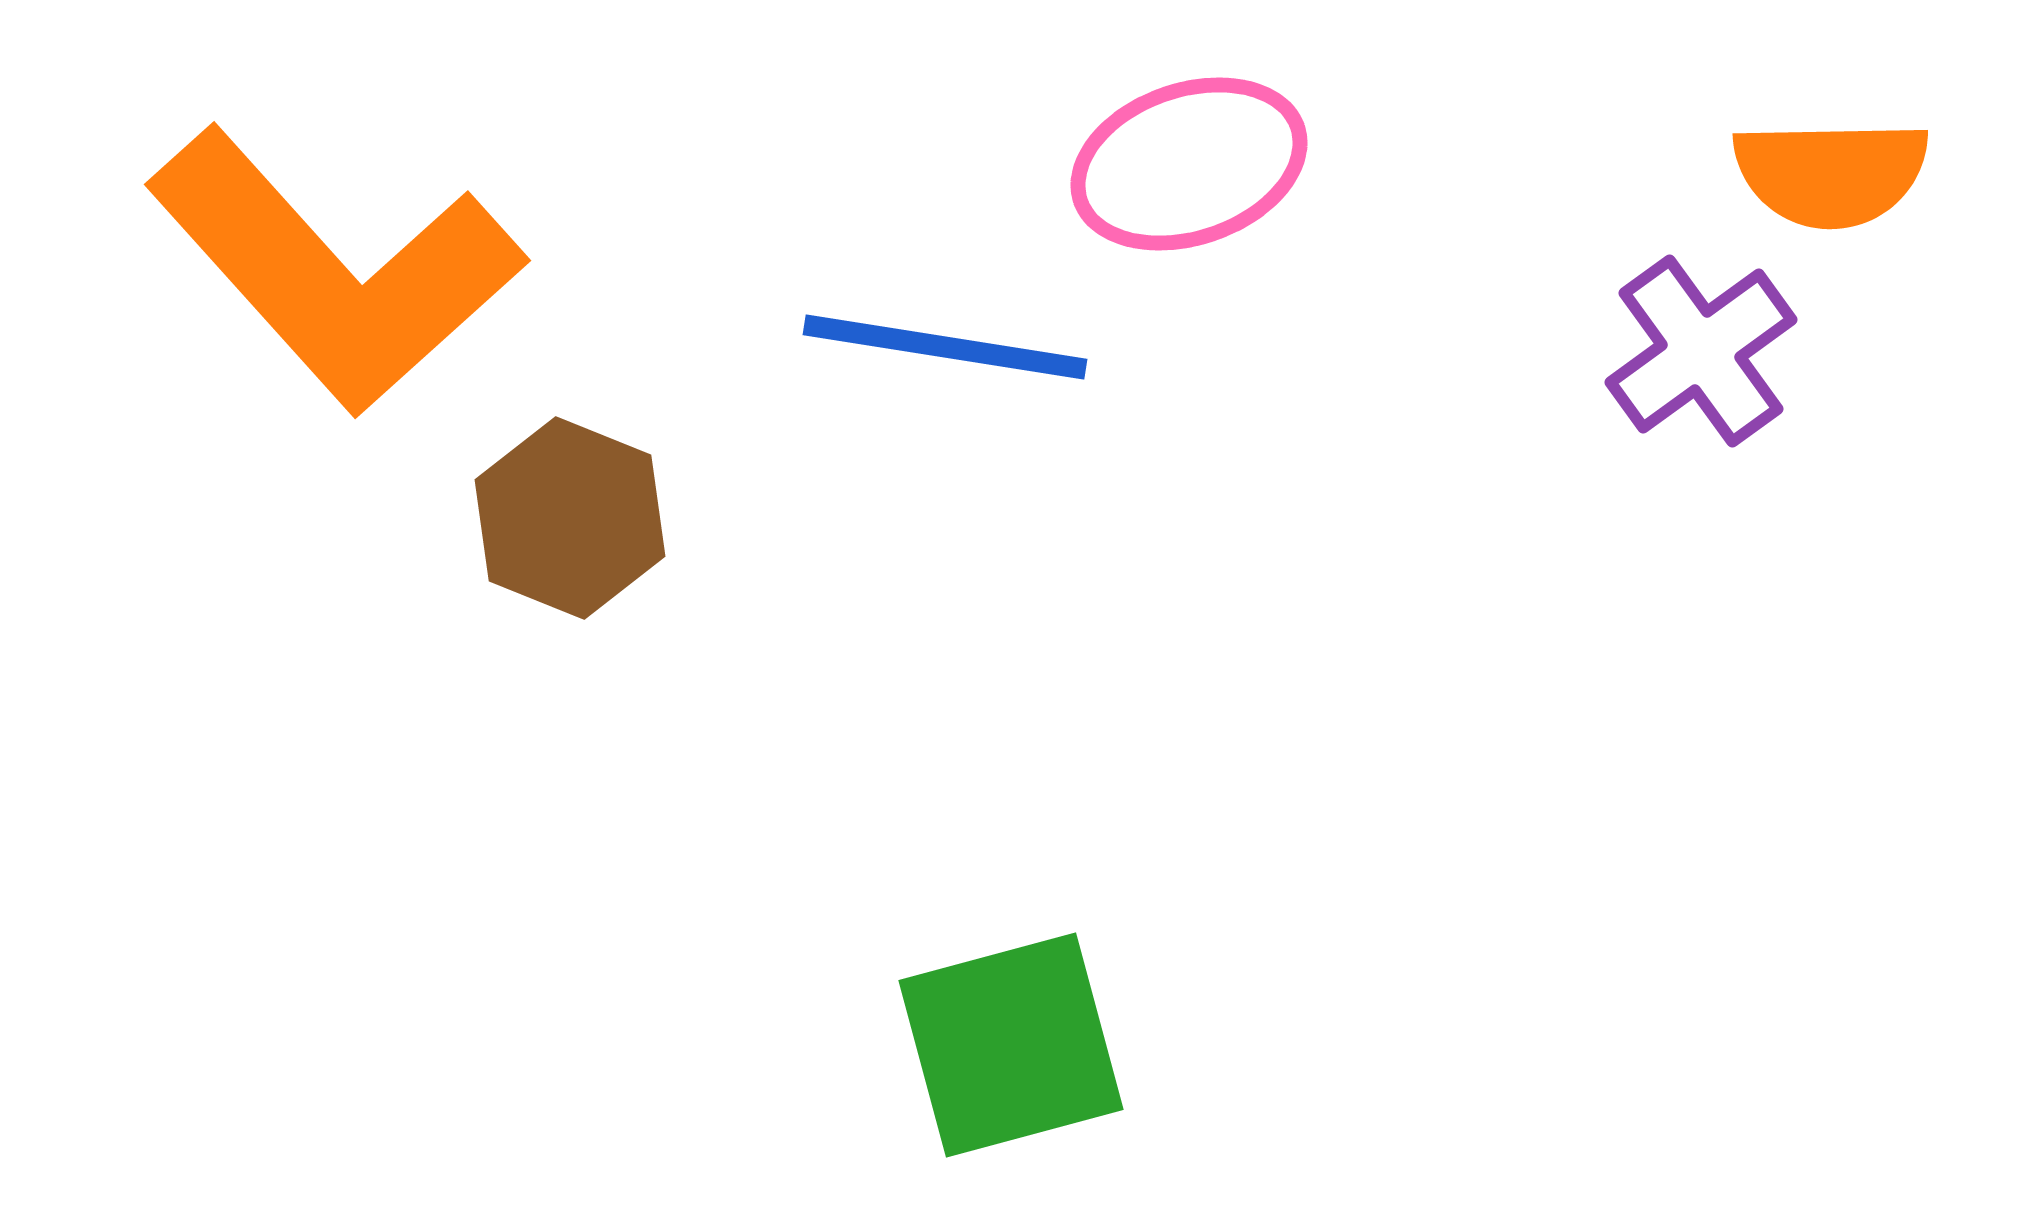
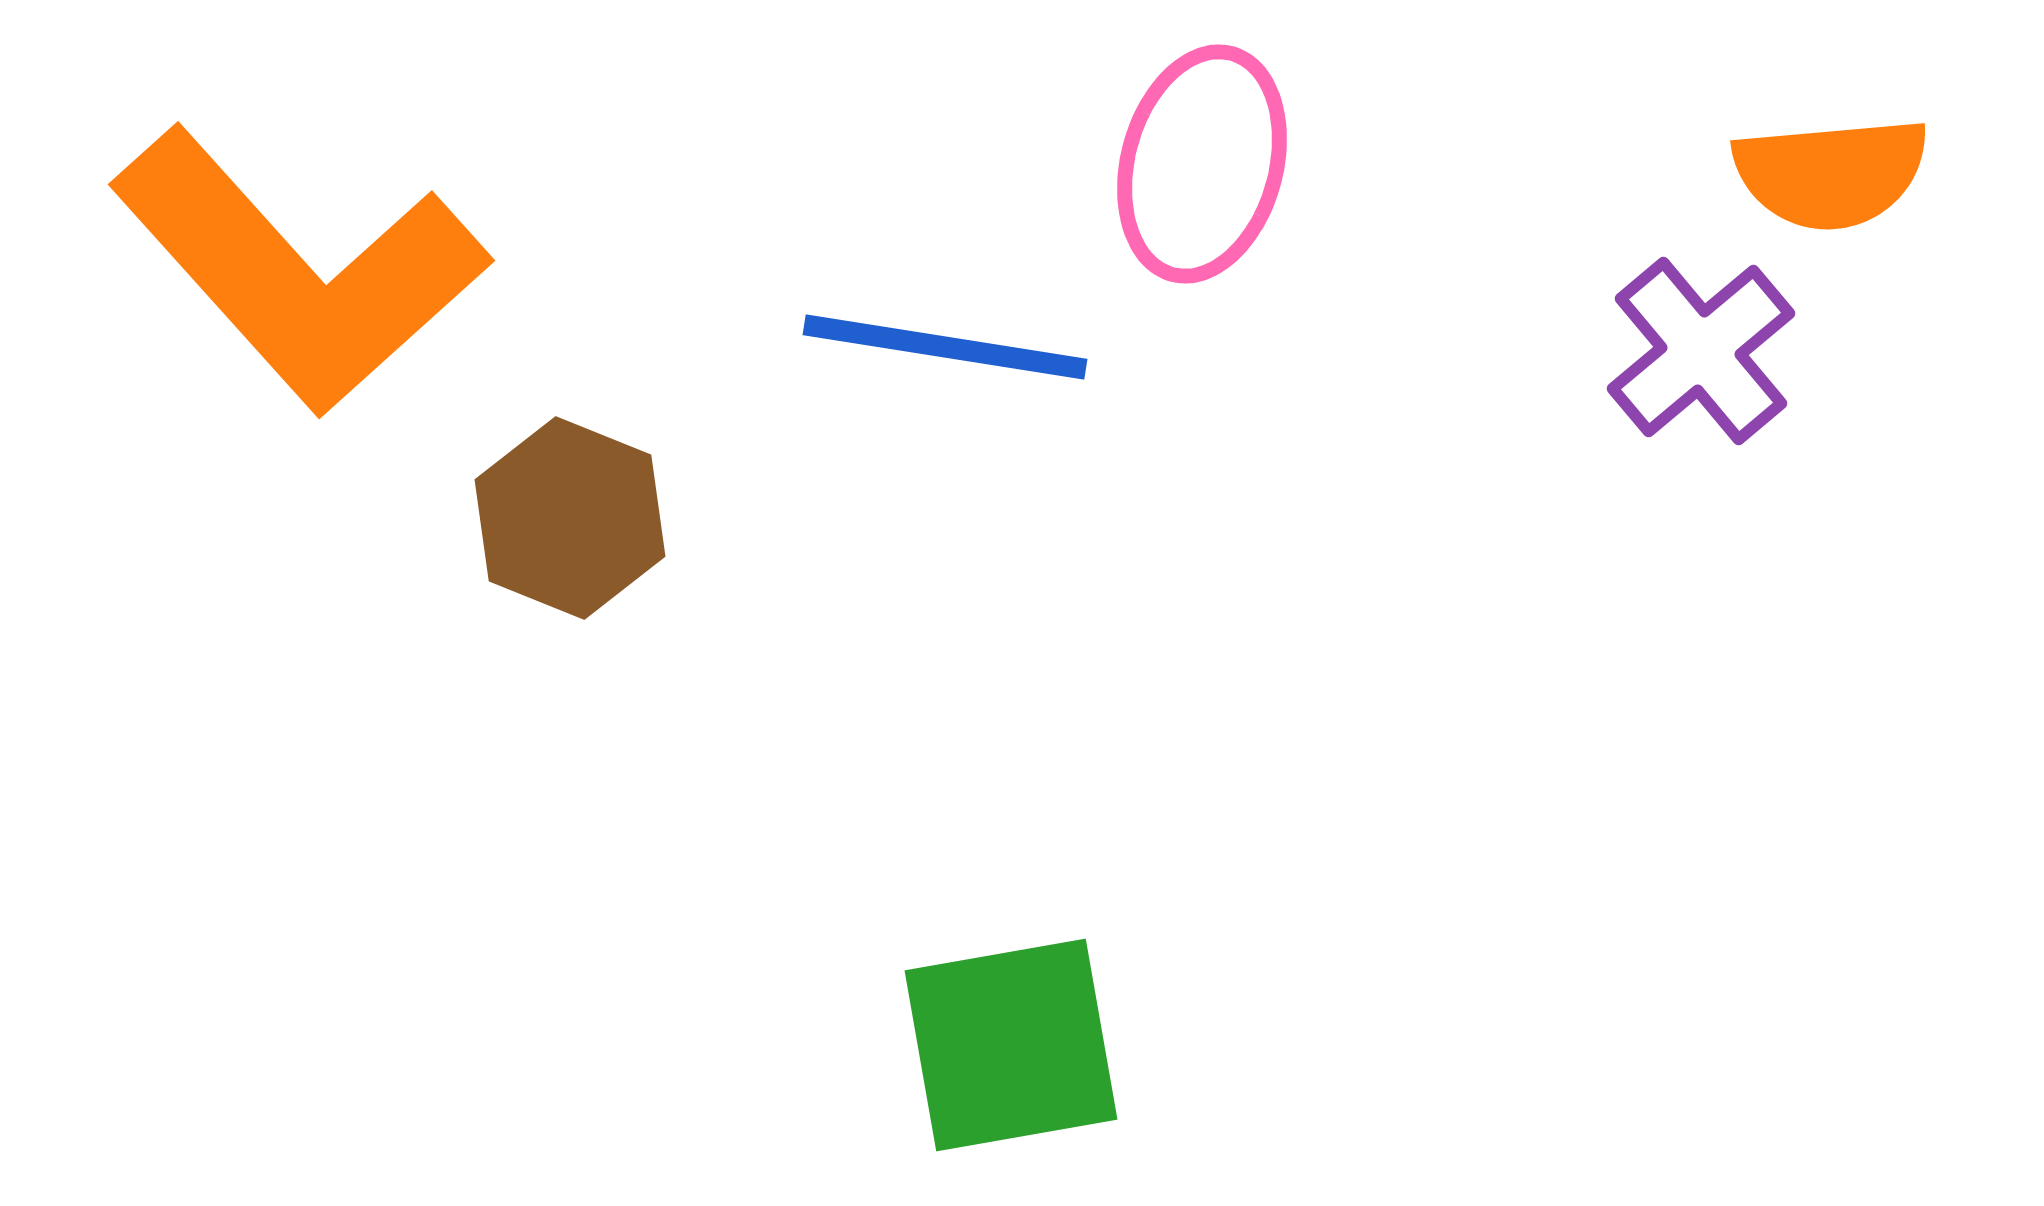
pink ellipse: moved 13 px right; rotated 56 degrees counterclockwise
orange semicircle: rotated 4 degrees counterclockwise
orange L-shape: moved 36 px left
purple cross: rotated 4 degrees counterclockwise
green square: rotated 5 degrees clockwise
